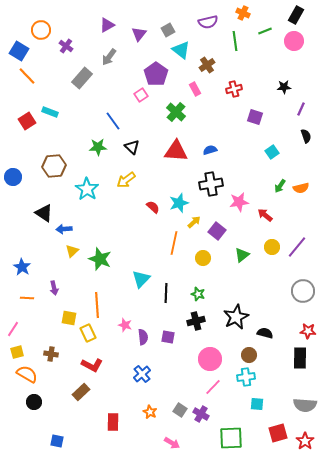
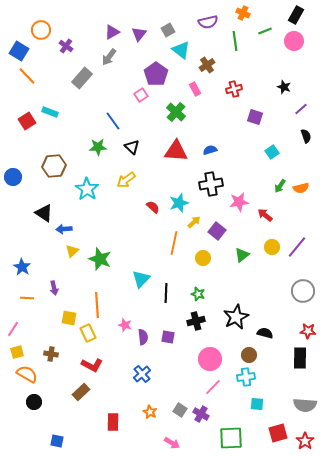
purple triangle at (107, 25): moved 5 px right, 7 px down
black star at (284, 87): rotated 24 degrees clockwise
purple line at (301, 109): rotated 24 degrees clockwise
